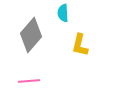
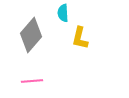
yellow L-shape: moved 7 px up
pink line: moved 3 px right
